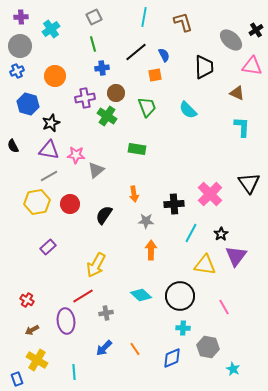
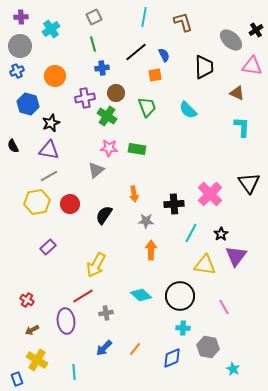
pink star at (76, 155): moved 33 px right, 7 px up
orange line at (135, 349): rotated 72 degrees clockwise
